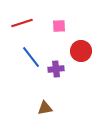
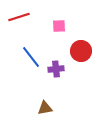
red line: moved 3 px left, 6 px up
